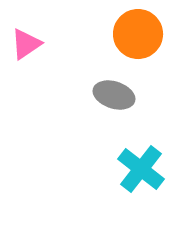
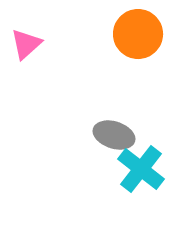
pink triangle: rotated 8 degrees counterclockwise
gray ellipse: moved 40 px down
